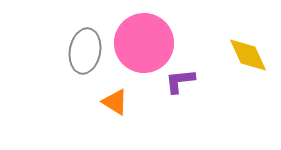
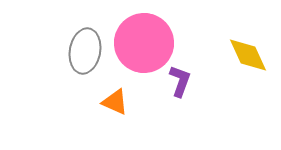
purple L-shape: rotated 116 degrees clockwise
orange triangle: rotated 8 degrees counterclockwise
